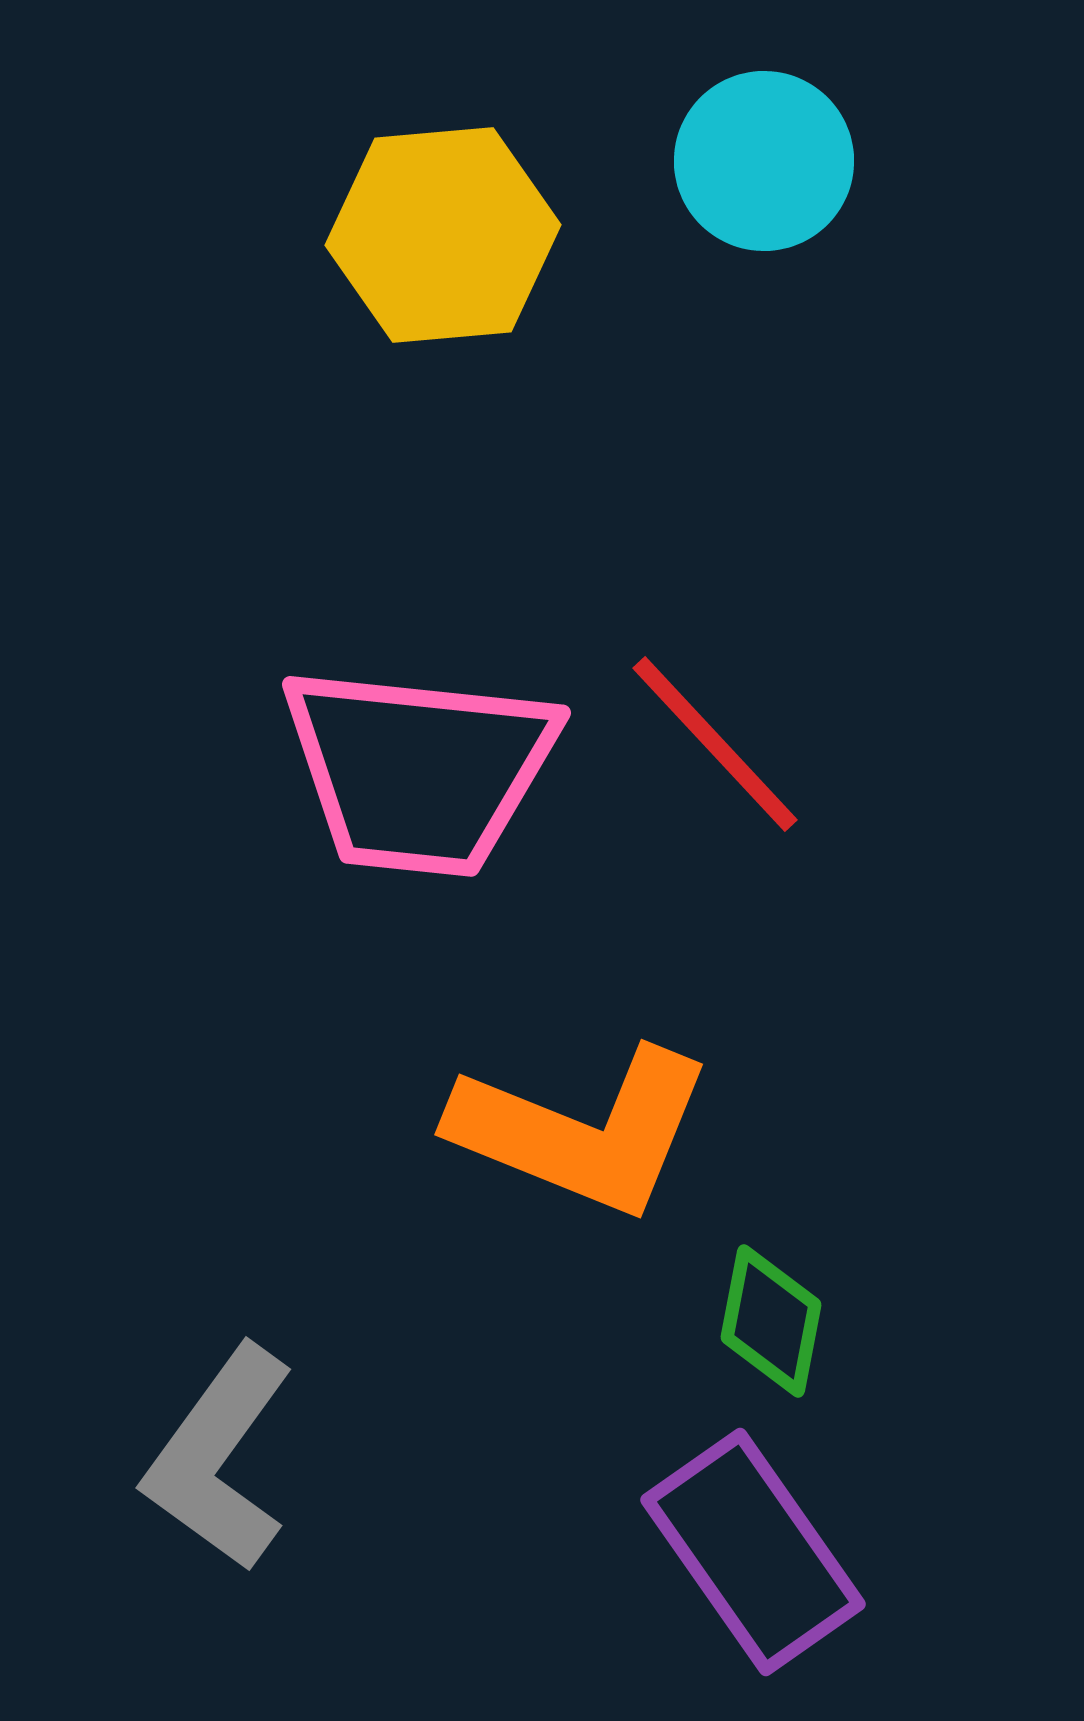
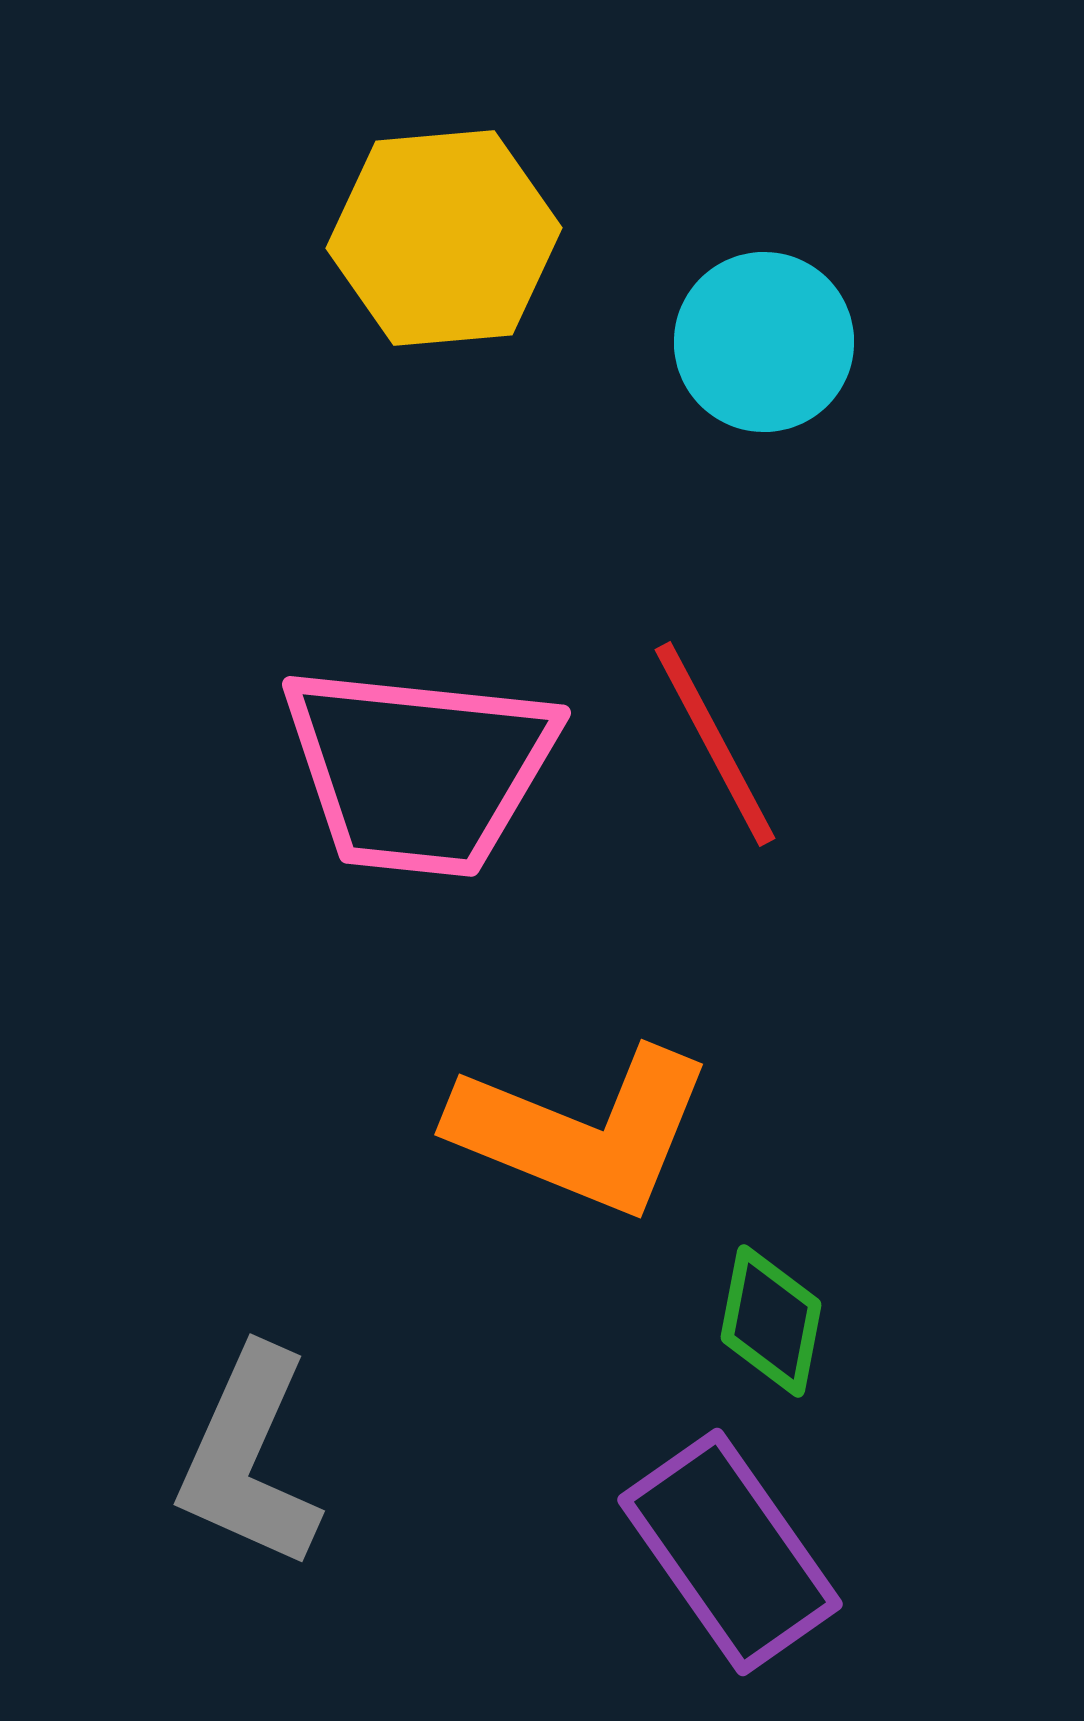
cyan circle: moved 181 px down
yellow hexagon: moved 1 px right, 3 px down
red line: rotated 15 degrees clockwise
gray L-shape: moved 30 px right; rotated 12 degrees counterclockwise
purple rectangle: moved 23 px left
